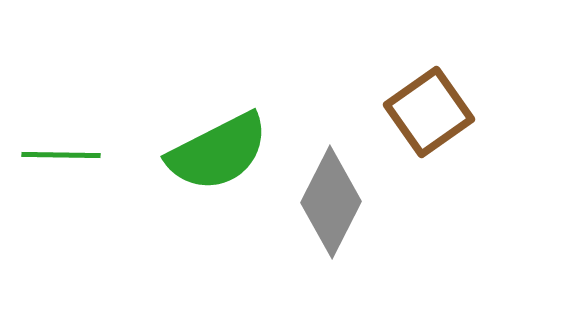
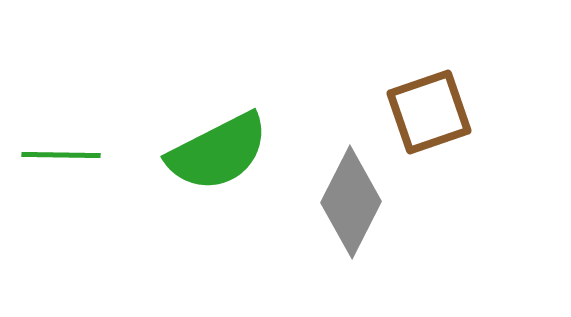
brown square: rotated 16 degrees clockwise
gray diamond: moved 20 px right
